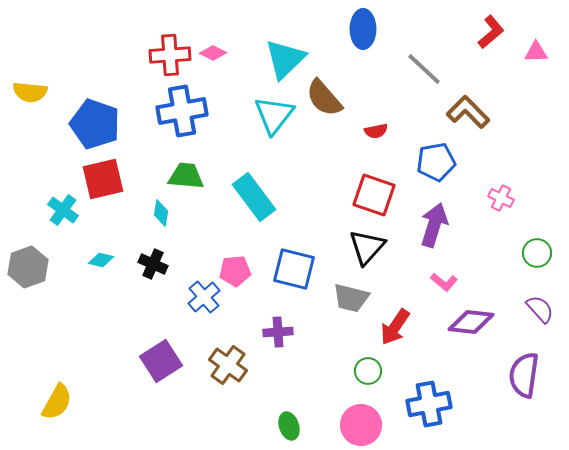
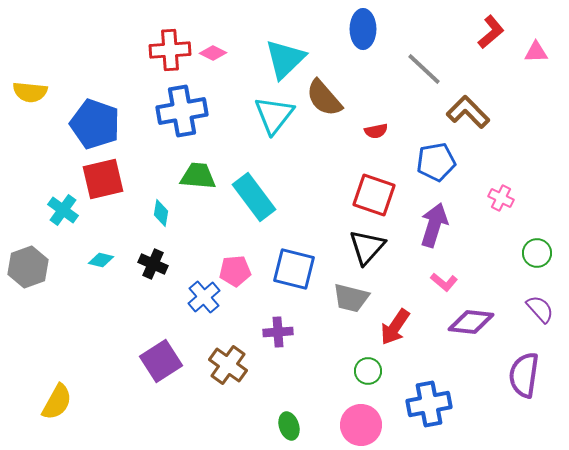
red cross at (170, 55): moved 5 px up
green trapezoid at (186, 176): moved 12 px right
